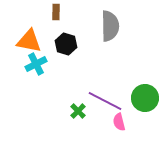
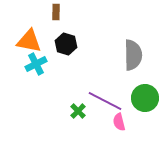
gray semicircle: moved 23 px right, 29 px down
